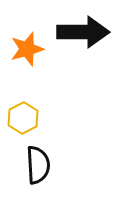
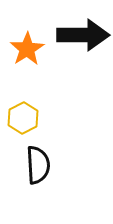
black arrow: moved 3 px down
orange star: rotated 16 degrees counterclockwise
